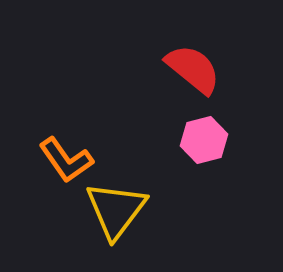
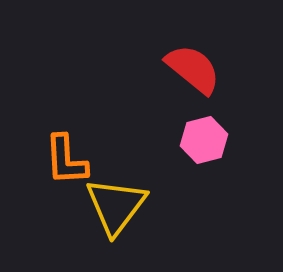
orange L-shape: rotated 32 degrees clockwise
yellow triangle: moved 4 px up
